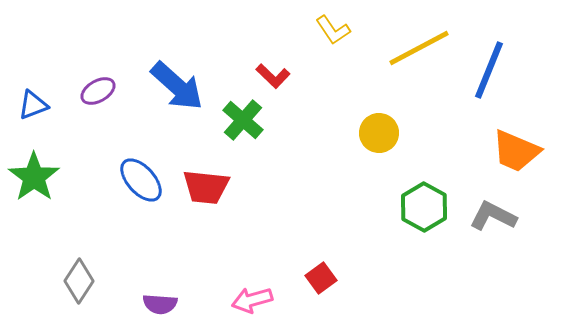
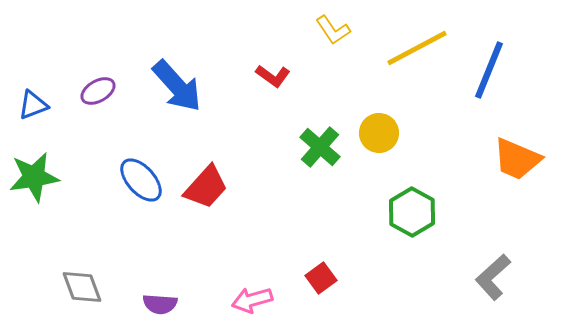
yellow line: moved 2 px left
red L-shape: rotated 8 degrees counterclockwise
blue arrow: rotated 6 degrees clockwise
green cross: moved 77 px right, 27 px down
orange trapezoid: moved 1 px right, 8 px down
green star: rotated 27 degrees clockwise
red trapezoid: rotated 54 degrees counterclockwise
green hexagon: moved 12 px left, 5 px down
gray L-shape: moved 61 px down; rotated 69 degrees counterclockwise
gray diamond: moved 3 px right, 6 px down; rotated 54 degrees counterclockwise
